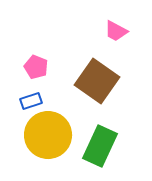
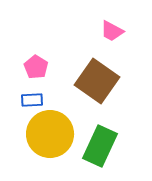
pink trapezoid: moved 4 px left
pink pentagon: rotated 10 degrees clockwise
blue rectangle: moved 1 px right, 1 px up; rotated 15 degrees clockwise
yellow circle: moved 2 px right, 1 px up
